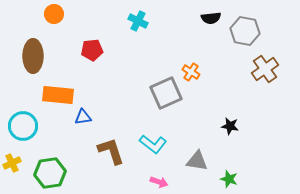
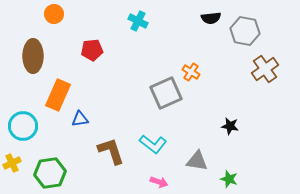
orange rectangle: rotated 72 degrees counterclockwise
blue triangle: moved 3 px left, 2 px down
